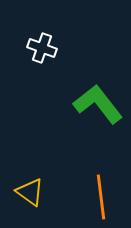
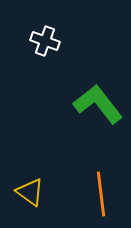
white cross: moved 3 px right, 7 px up
orange line: moved 3 px up
